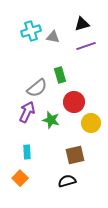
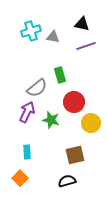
black triangle: rotated 28 degrees clockwise
